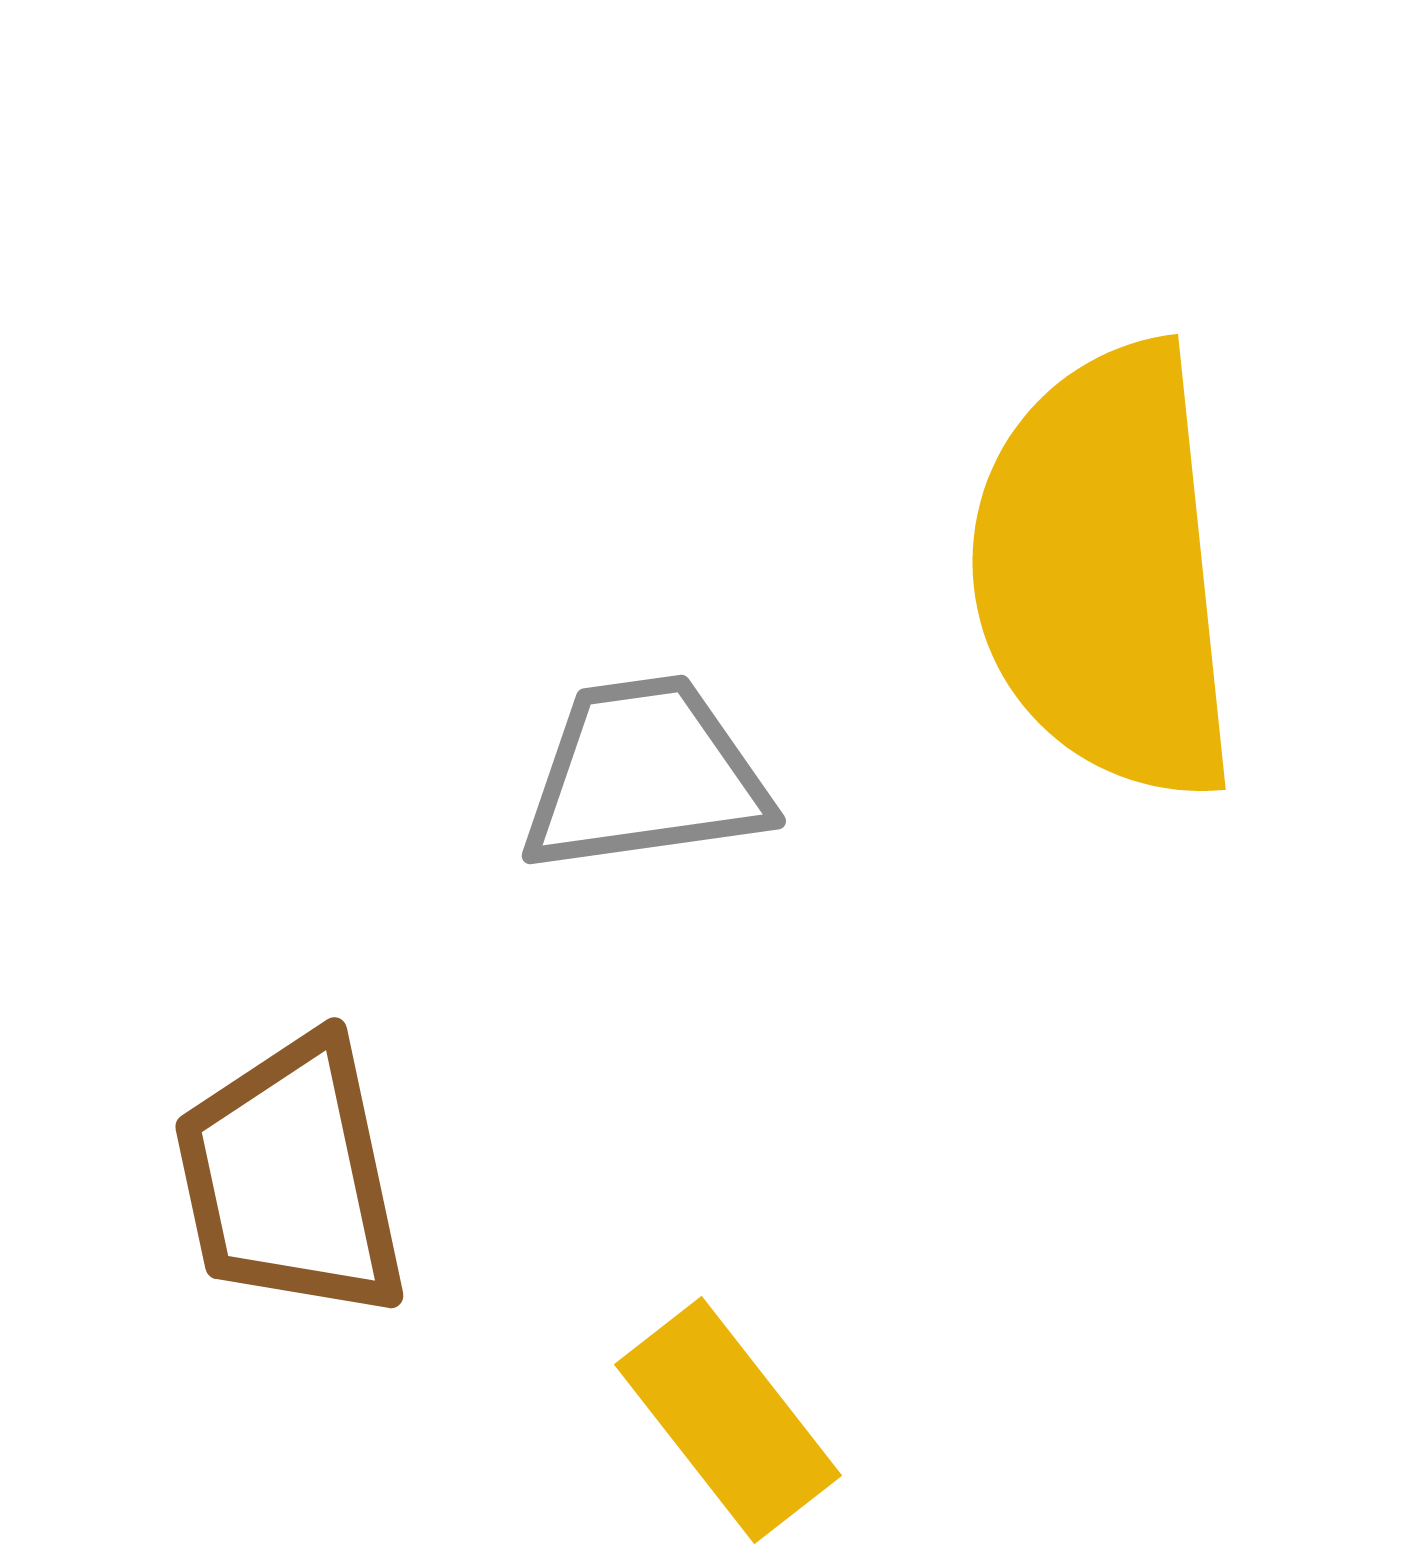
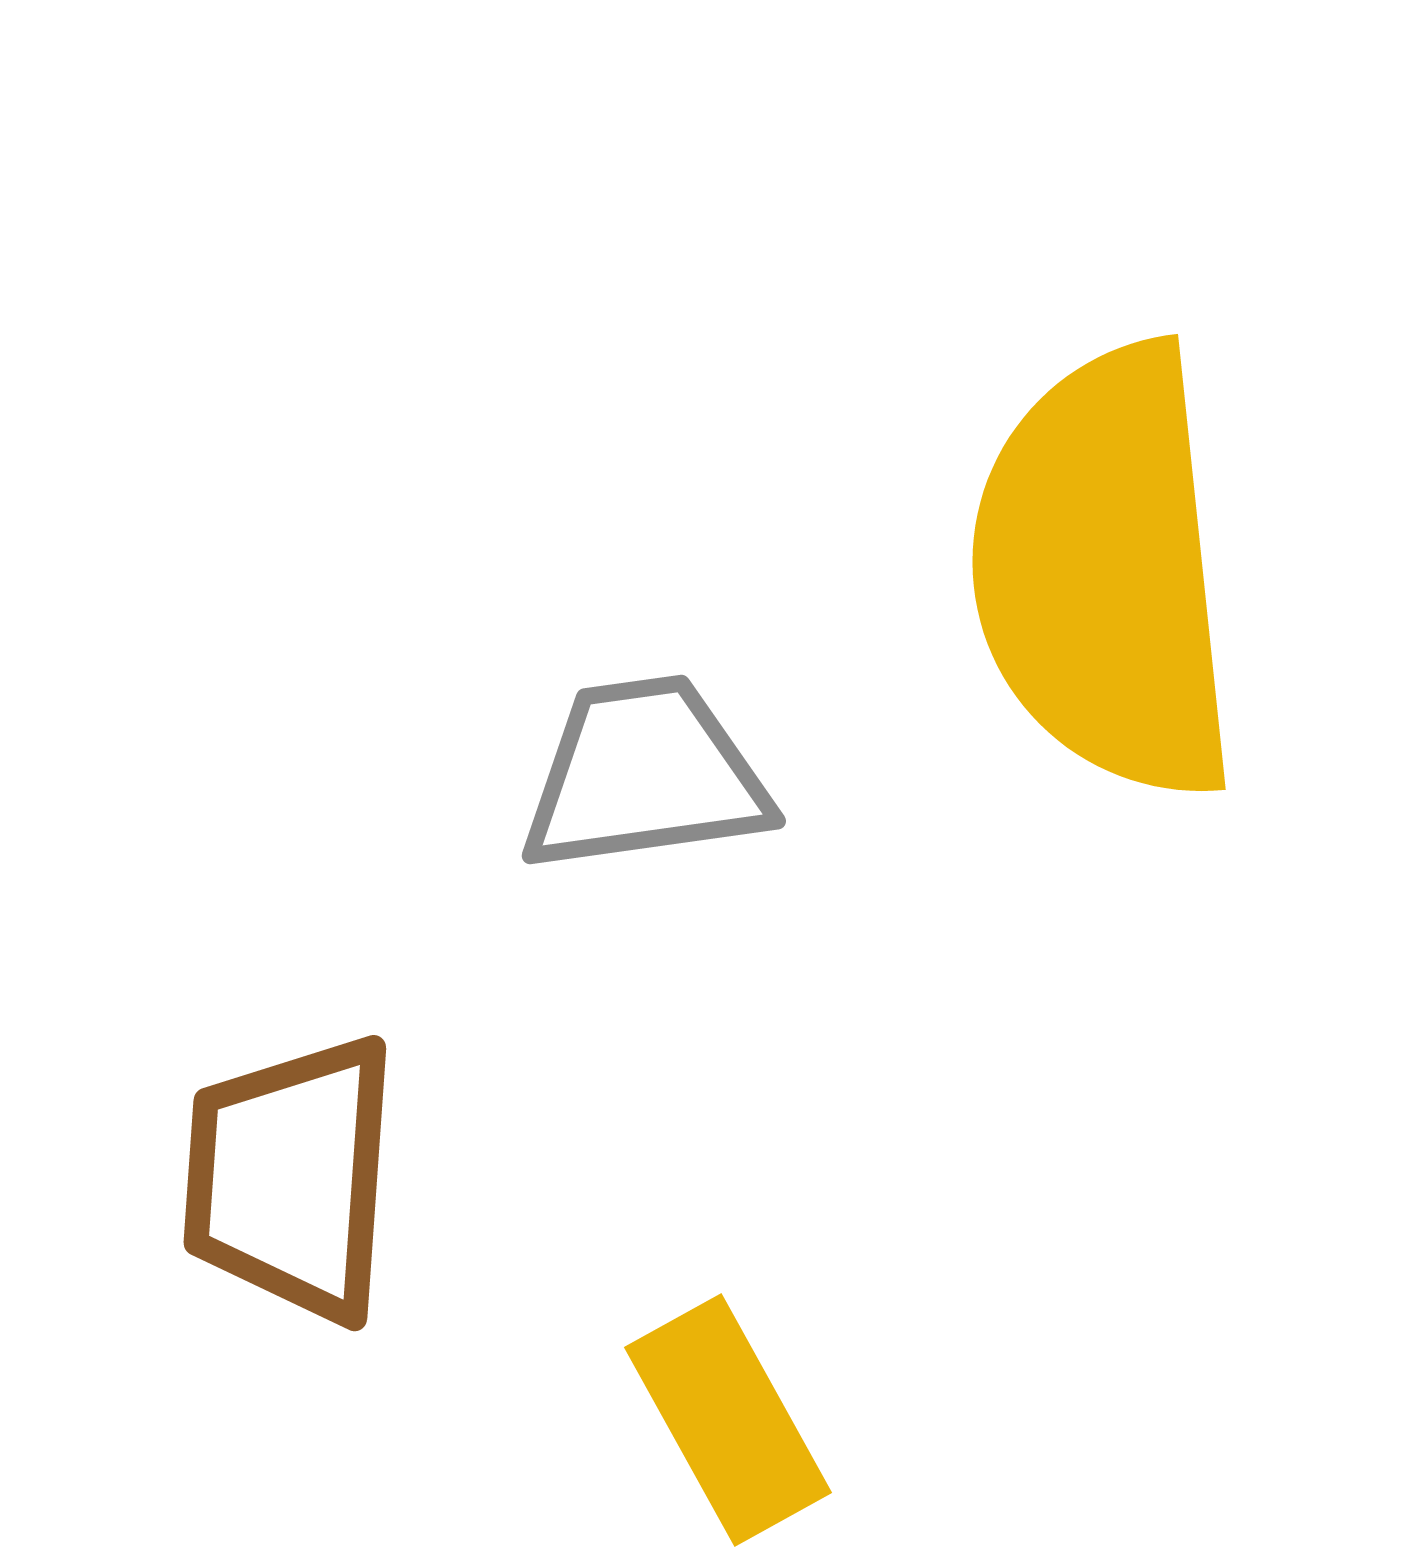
brown trapezoid: rotated 16 degrees clockwise
yellow rectangle: rotated 9 degrees clockwise
